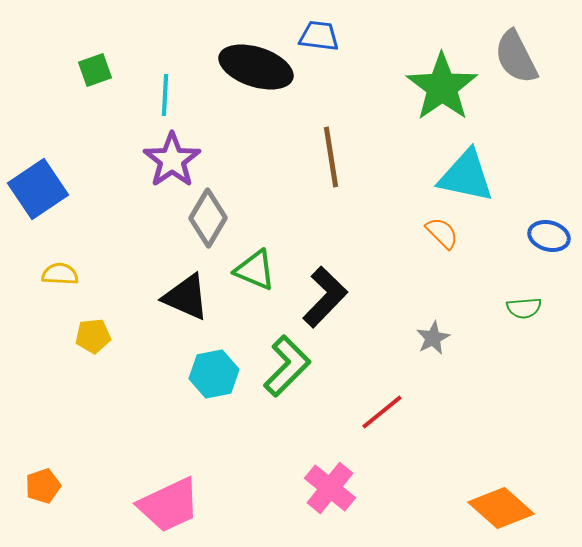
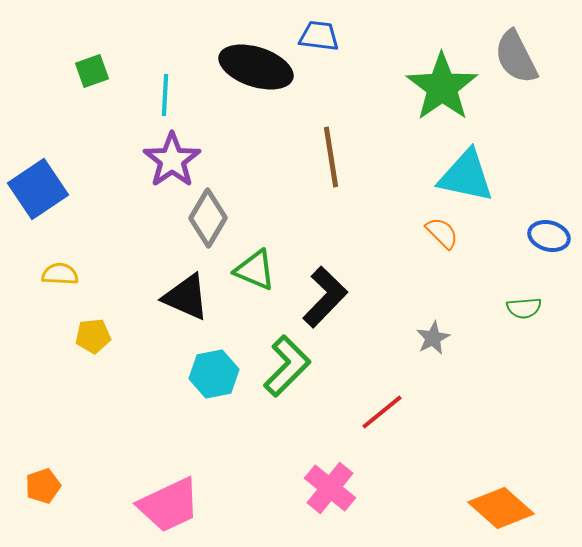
green square: moved 3 px left, 1 px down
